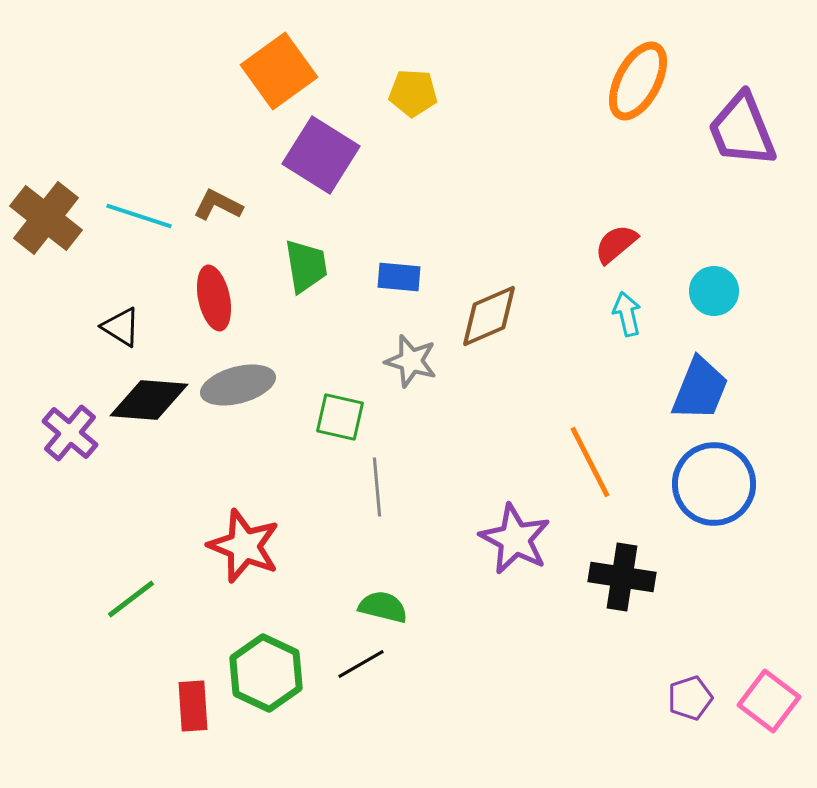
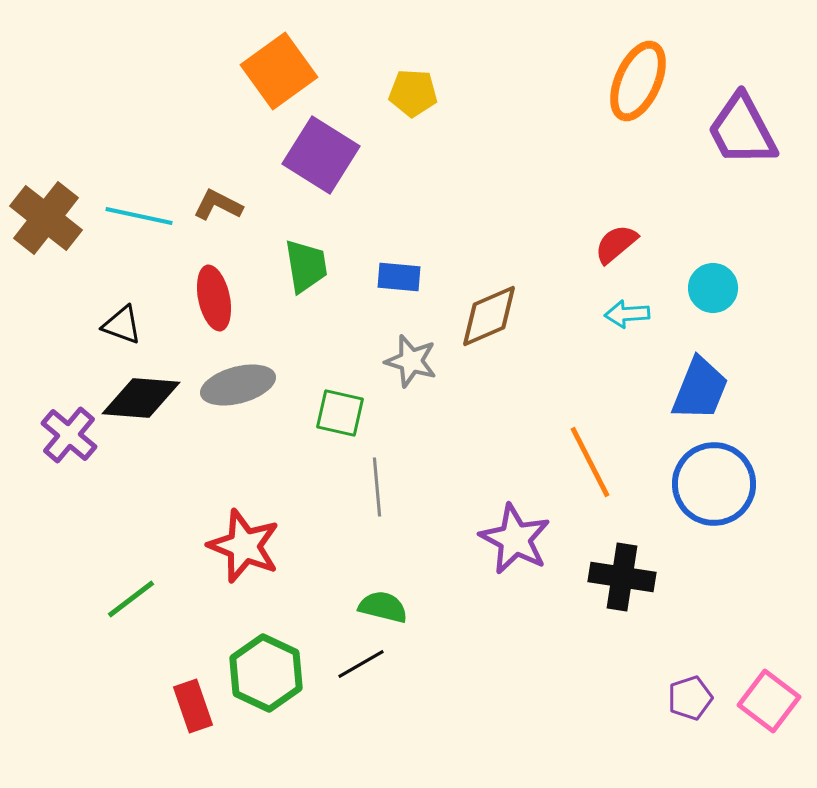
orange ellipse: rotated 4 degrees counterclockwise
purple trapezoid: rotated 6 degrees counterclockwise
cyan line: rotated 6 degrees counterclockwise
cyan circle: moved 1 px left, 3 px up
cyan arrow: rotated 81 degrees counterclockwise
black triangle: moved 1 px right, 2 px up; rotated 12 degrees counterclockwise
black diamond: moved 8 px left, 2 px up
green square: moved 4 px up
purple cross: moved 1 px left, 2 px down
red rectangle: rotated 15 degrees counterclockwise
